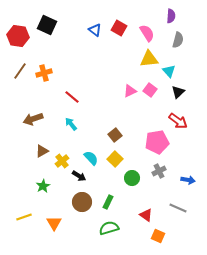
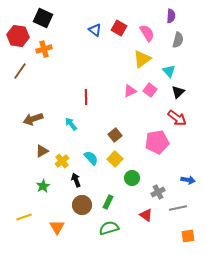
black square: moved 4 px left, 7 px up
yellow triangle: moved 7 px left; rotated 30 degrees counterclockwise
orange cross: moved 24 px up
red line: moved 14 px right; rotated 49 degrees clockwise
red arrow: moved 1 px left, 3 px up
gray cross: moved 1 px left, 21 px down
black arrow: moved 3 px left, 4 px down; rotated 144 degrees counterclockwise
brown circle: moved 3 px down
gray line: rotated 36 degrees counterclockwise
orange triangle: moved 3 px right, 4 px down
orange square: moved 30 px right; rotated 32 degrees counterclockwise
